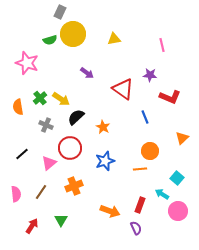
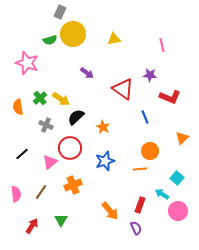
pink triangle: moved 1 px right, 1 px up
orange cross: moved 1 px left, 1 px up
orange arrow: rotated 30 degrees clockwise
